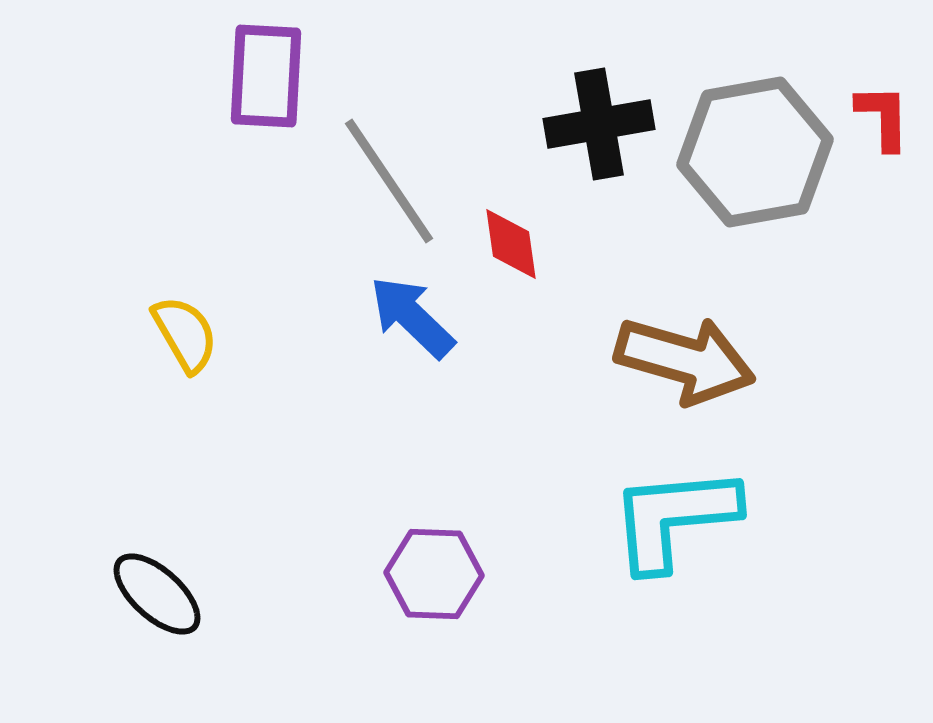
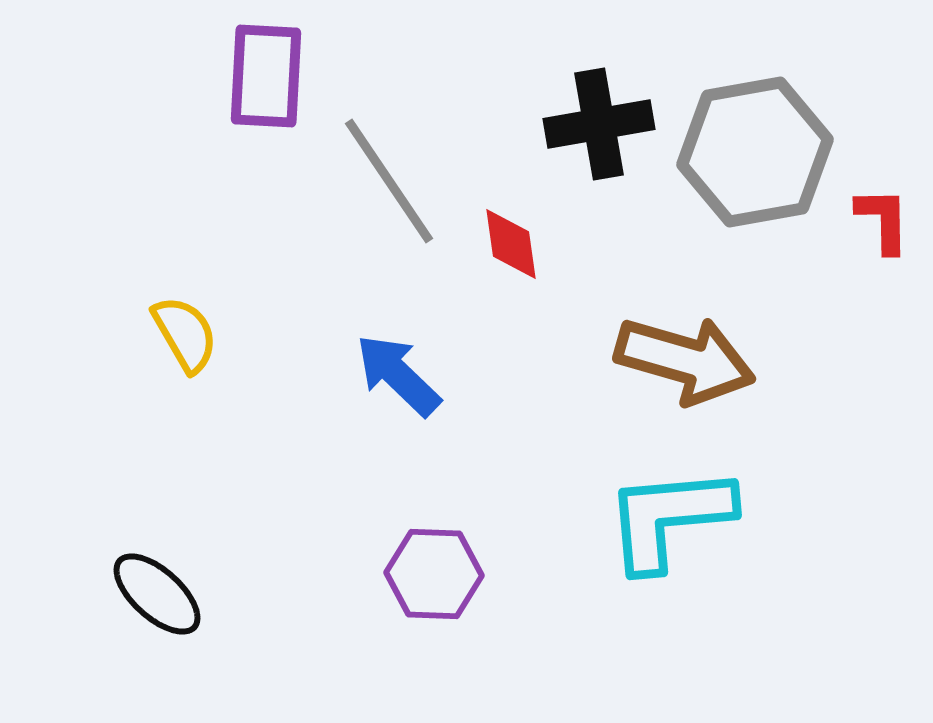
red L-shape: moved 103 px down
blue arrow: moved 14 px left, 58 px down
cyan L-shape: moved 5 px left
